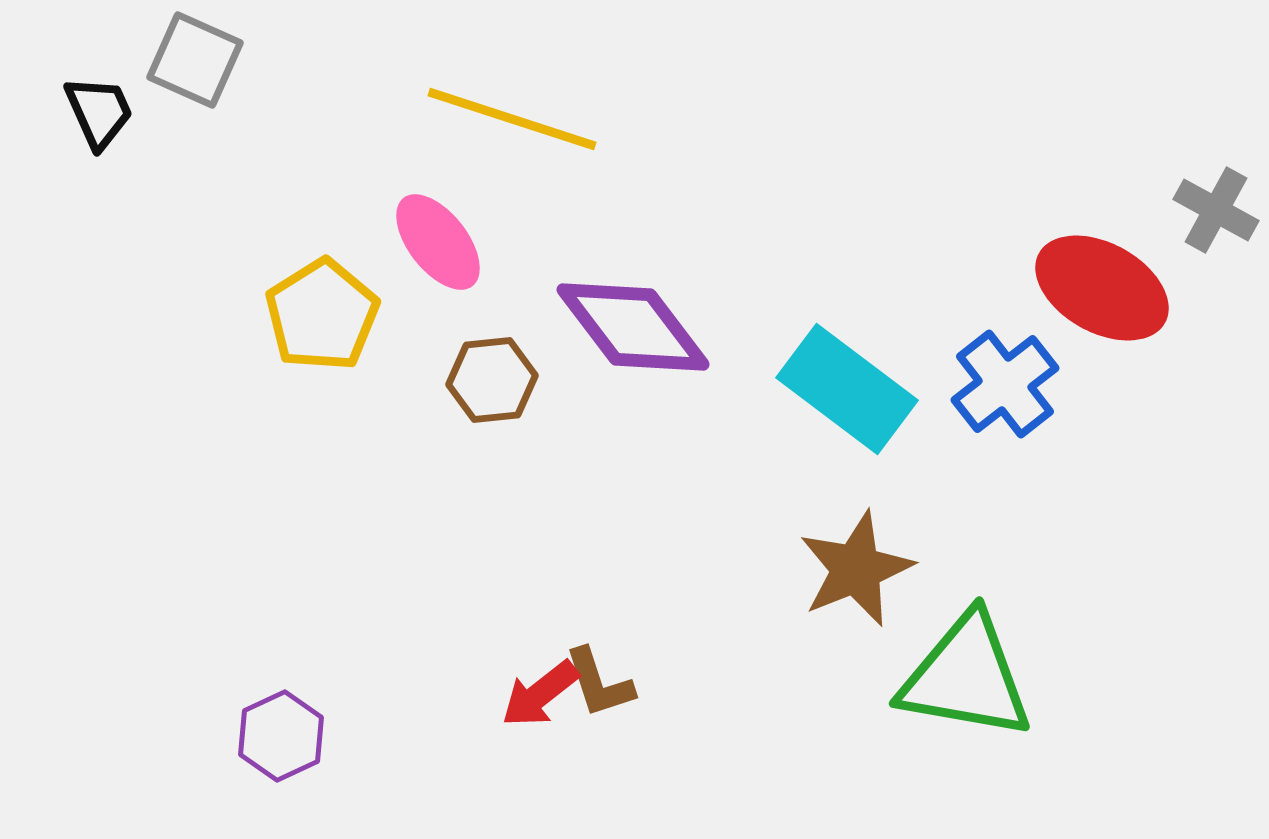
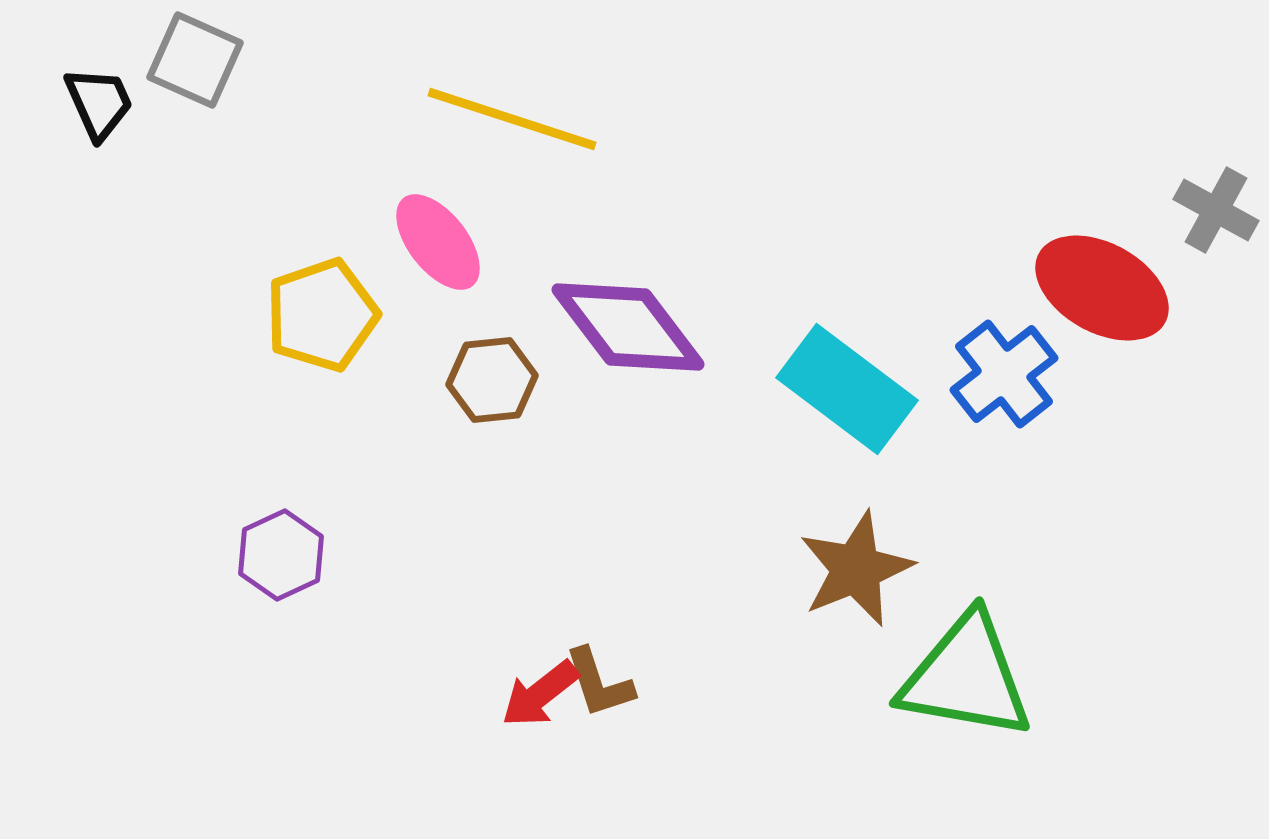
black trapezoid: moved 9 px up
yellow pentagon: rotated 13 degrees clockwise
purple diamond: moved 5 px left
blue cross: moved 1 px left, 10 px up
purple hexagon: moved 181 px up
